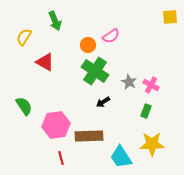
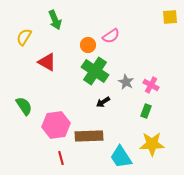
green arrow: moved 1 px up
red triangle: moved 2 px right
gray star: moved 3 px left
